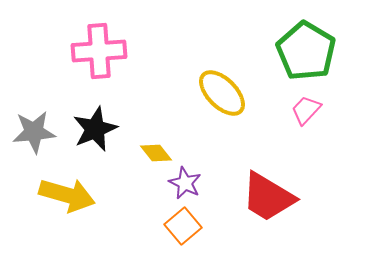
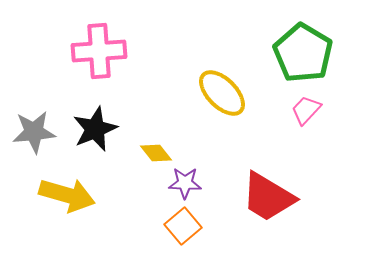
green pentagon: moved 3 px left, 2 px down
purple star: rotated 24 degrees counterclockwise
